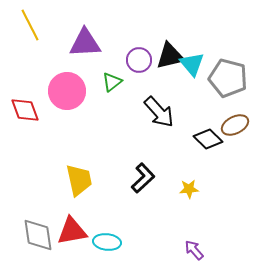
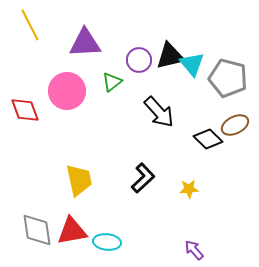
gray diamond: moved 1 px left, 5 px up
